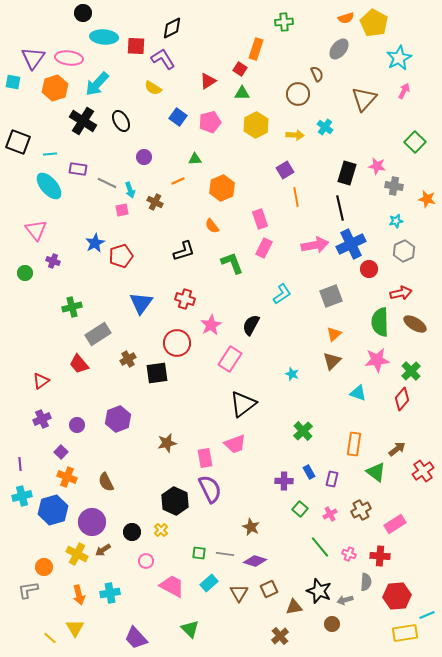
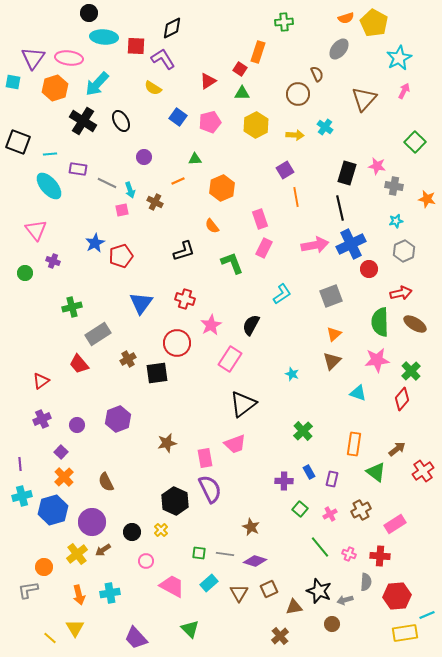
black circle at (83, 13): moved 6 px right
orange rectangle at (256, 49): moved 2 px right, 3 px down
orange cross at (67, 477): moved 3 px left; rotated 24 degrees clockwise
yellow cross at (77, 554): rotated 25 degrees clockwise
